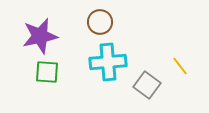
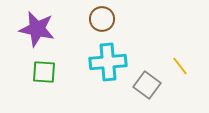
brown circle: moved 2 px right, 3 px up
purple star: moved 3 px left, 7 px up; rotated 24 degrees clockwise
green square: moved 3 px left
